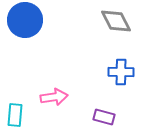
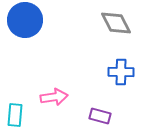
gray diamond: moved 2 px down
purple rectangle: moved 4 px left, 1 px up
